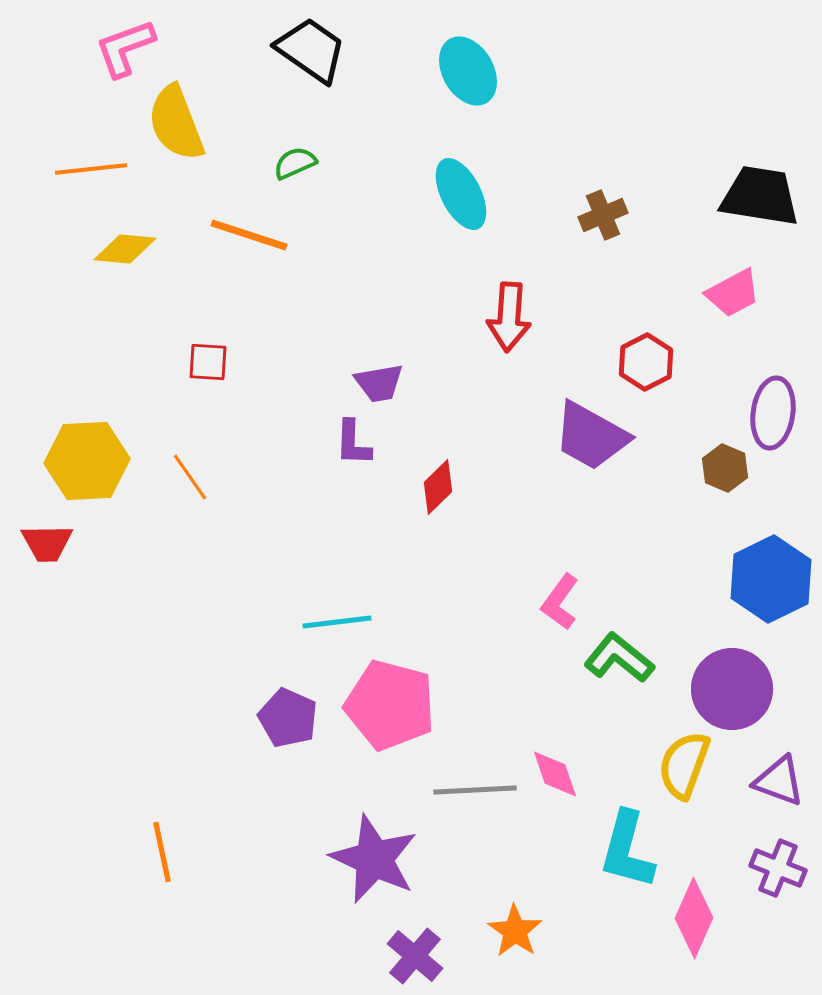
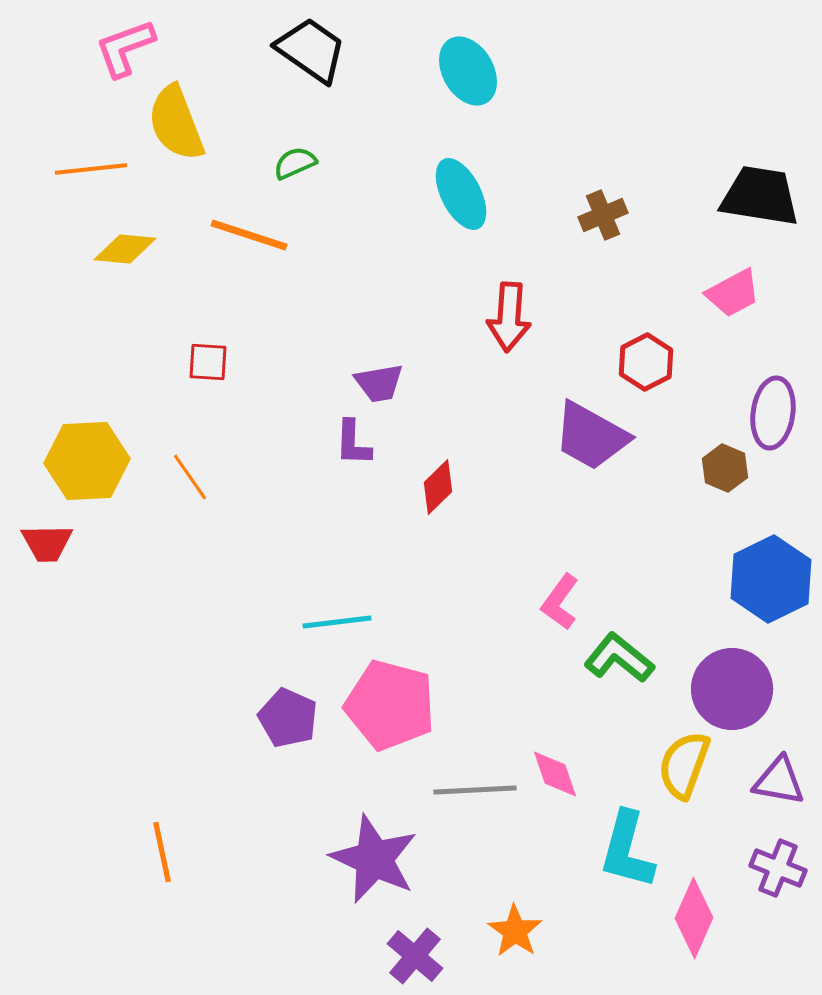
purple triangle at (779, 781): rotated 10 degrees counterclockwise
